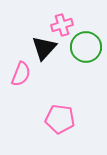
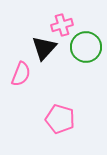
pink pentagon: rotated 8 degrees clockwise
